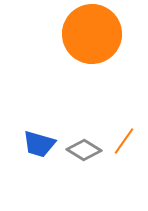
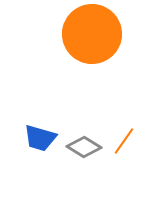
blue trapezoid: moved 1 px right, 6 px up
gray diamond: moved 3 px up
